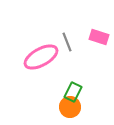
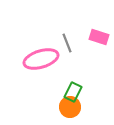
gray line: moved 1 px down
pink ellipse: moved 2 px down; rotated 12 degrees clockwise
